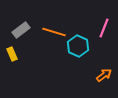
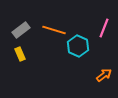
orange line: moved 2 px up
yellow rectangle: moved 8 px right
